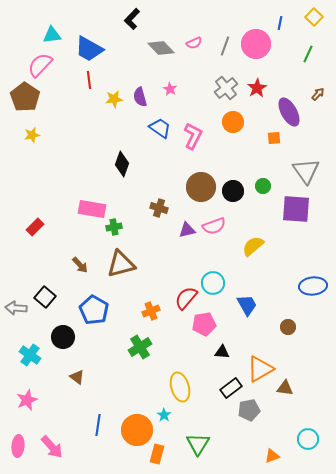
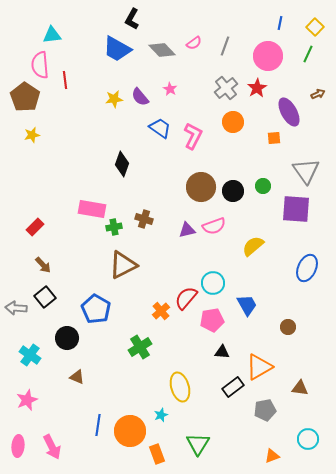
yellow square at (314, 17): moved 1 px right, 10 px down
black L-shape at (132, 19): rotated 15 degrees counterclockwise
pink semicircle at (194, 43): rotated 14 degrees counterclockwise
pink circle at (256, 44): moved 12 px right, 12 px down
gray diamond at (161, 48): moved 1 px right, 2 px down
blue trapezoid at (89, 49): moved 28 px right
pink semicircle at (40, 65): rotated 48 degrees counterclockwise
red line at (89, 80): moved 24 px left
brown arrow at (318, 94): rotated 24 degrees clockwise
purple semicircle at (140, 97): rotated 24 degrees counterclockwise
brown cross at (159, 208): moved 15 px left, 11 px down
brown triangle at (121, 264): moved 2 px right, 1 px down; rotated 12 degrees counterclockwise
brown arrow at (80, 265): moved 37 px left
blue ellipse at (313, 286): moved 6 px left, 18 px up; rotated 60 degrees counterclockwise
black square at (45, 297): rotated 10 degrees clockwise
blue pentagon at (94, 310): moved 2 px right, 1 px up
orange cross at (151, 311): moved 10 px right; rotated 18 degrees counterclockwise
pink pentagon at (204, 324): moved 8 px right, 4 px up
black circle at (63, 337): moved 4 px right, 1 px down
orange triangle at (260, 369): moved 1 px left, 2 px up
brown triangle at (77, 377): rotated 14 degrees counterclockwise
black rectangle at (231, 388): moved 2 px right, 1 px up
brown triangle at (285, 388): moved 15 px right
gray pentagon at (249, 410): moved 16 px right
cyan star at (164, 415): moved 3 px left; rotated 16 degrees clockwise
orange circle at (137, 430): moved 7 px left, 1 px down
pink arrow at (52, 447): rotated 15 degrees clockwise
orange rectangle at (157, 454): rotated 36 degrees counterclockwise
